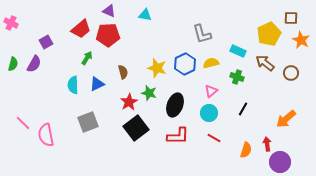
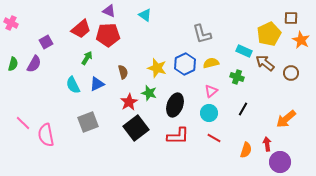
cyan triangle: rotated 24 degrees clockwise
cyan rectangle: moved 6 px right
cyan semicircle: rotated 24 degrees counterclockwise
